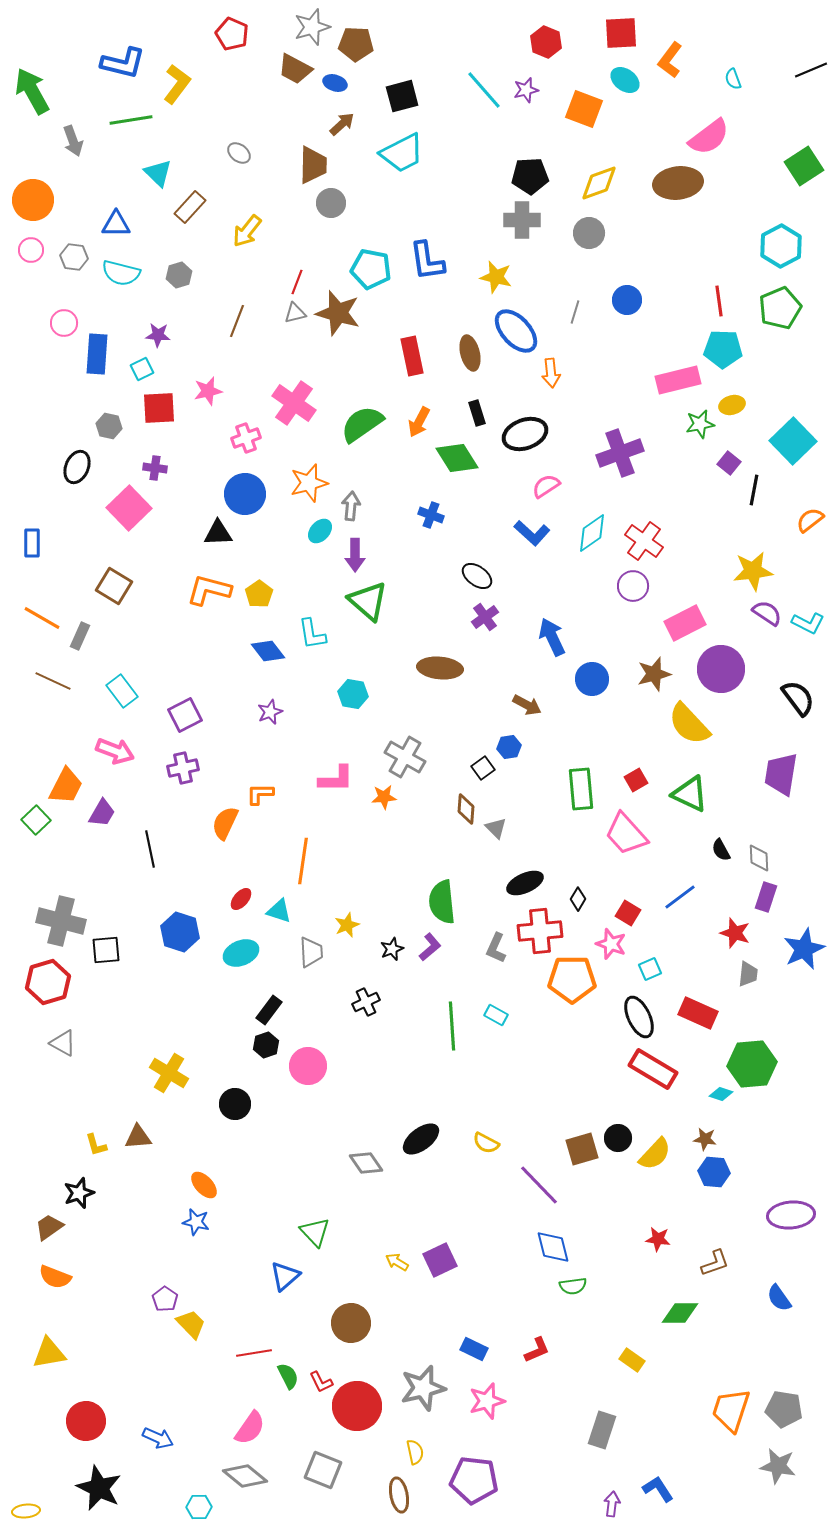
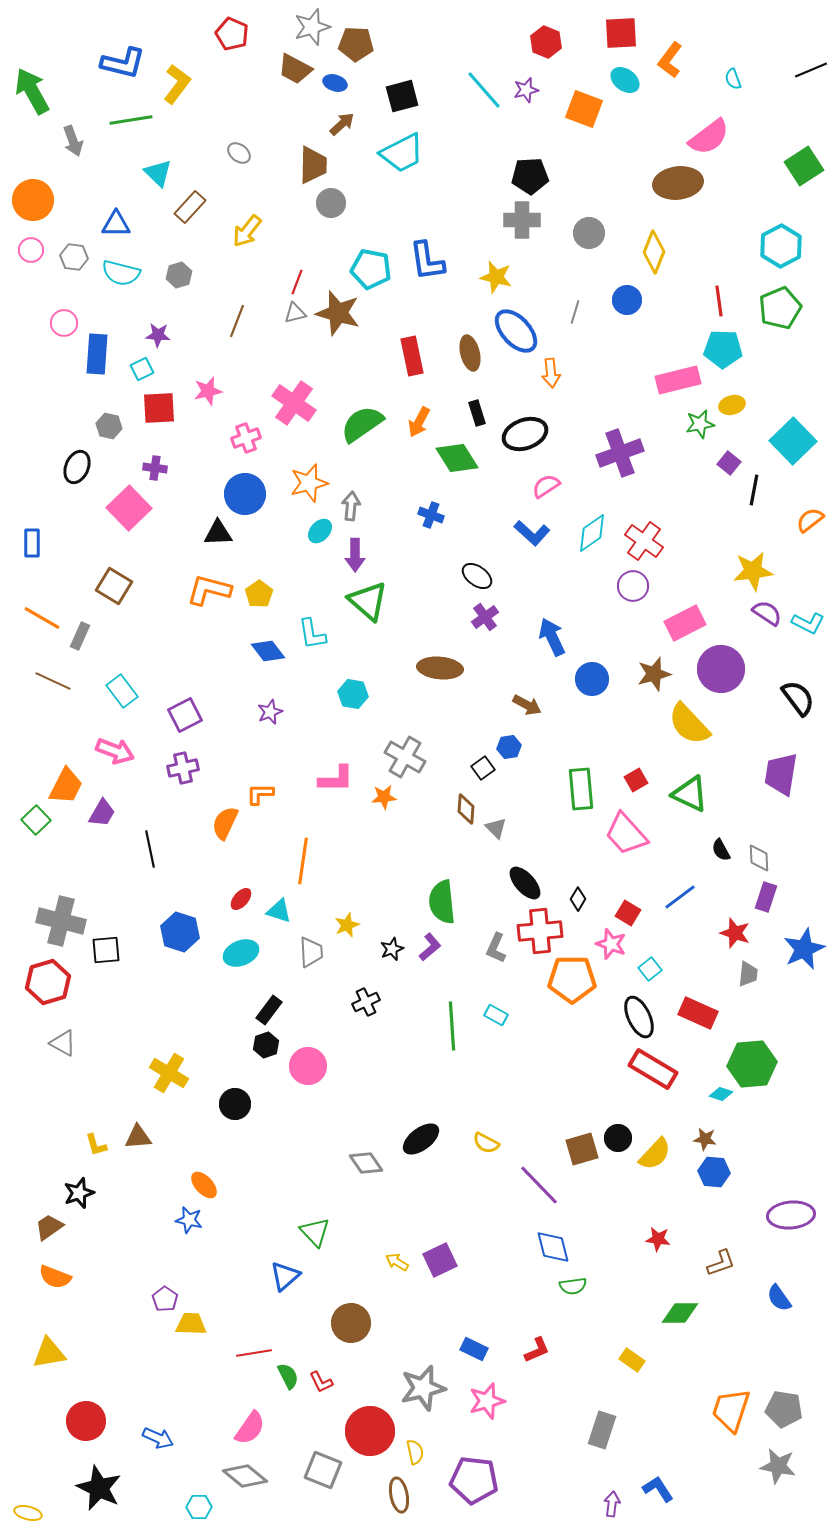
yellow diamond at (599, 183): moved 55 px right, 69 px down; rotated 48 degrees counterclockwise
black ellipse at (525, 883): rotated 72 degrees clockwise
cyan square at (650, 969): rotated 15 degrees counterclockwise
blue star at (196, 1222): moved 7 px left, 2 px up
brown L-shape at (715, 1263): moved 6 px right
yellow trapezoid at (191, 1324): rotated 44 degrees counterclockwise
red circle at (357, 1406): moved 13 px right, 25 px down
yellow ellipse at (26, 1511): moved 2 px right, 2 px down; rotated 20 degrees clockwise
